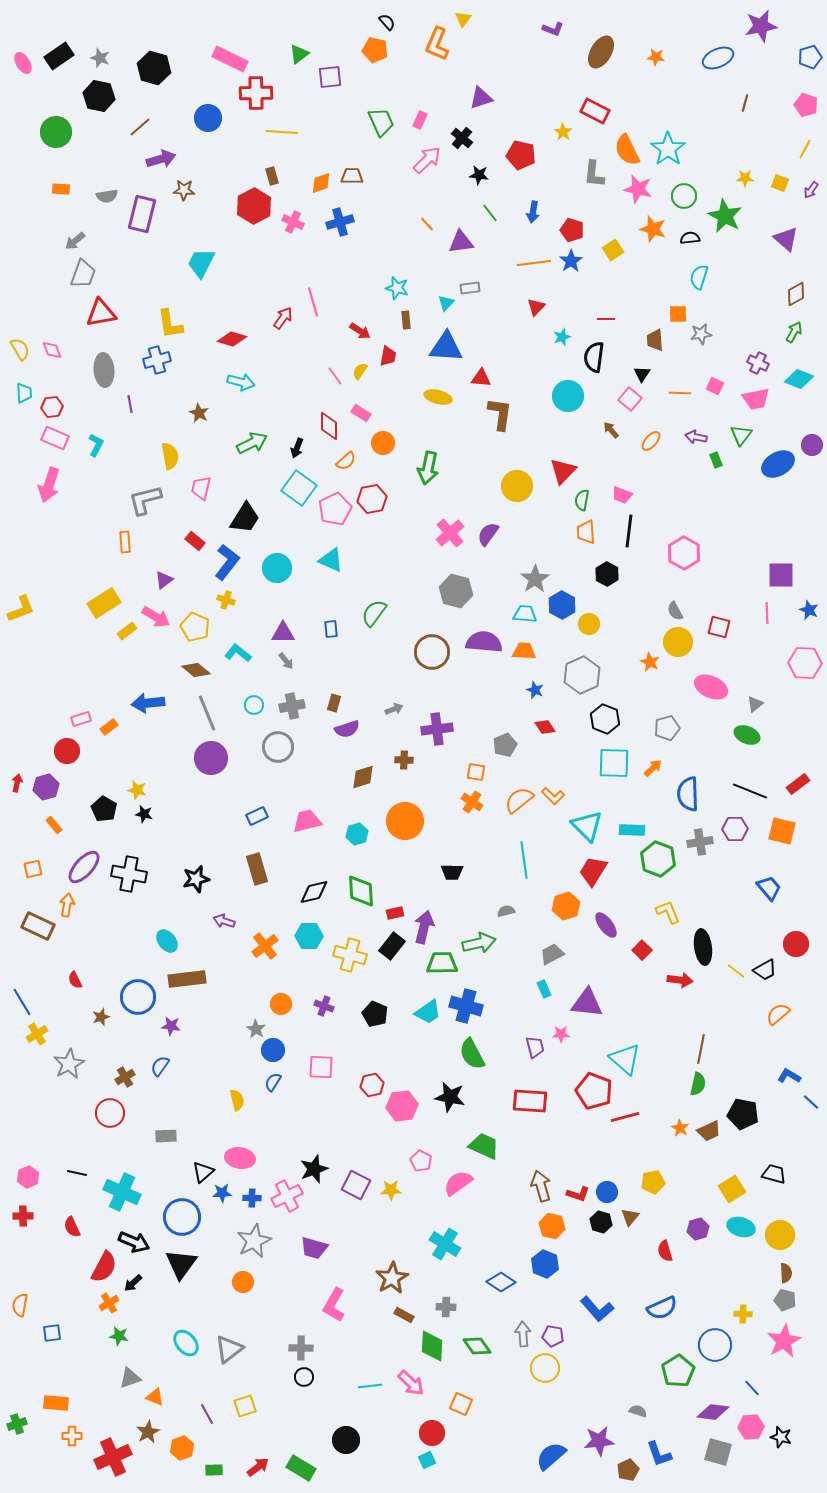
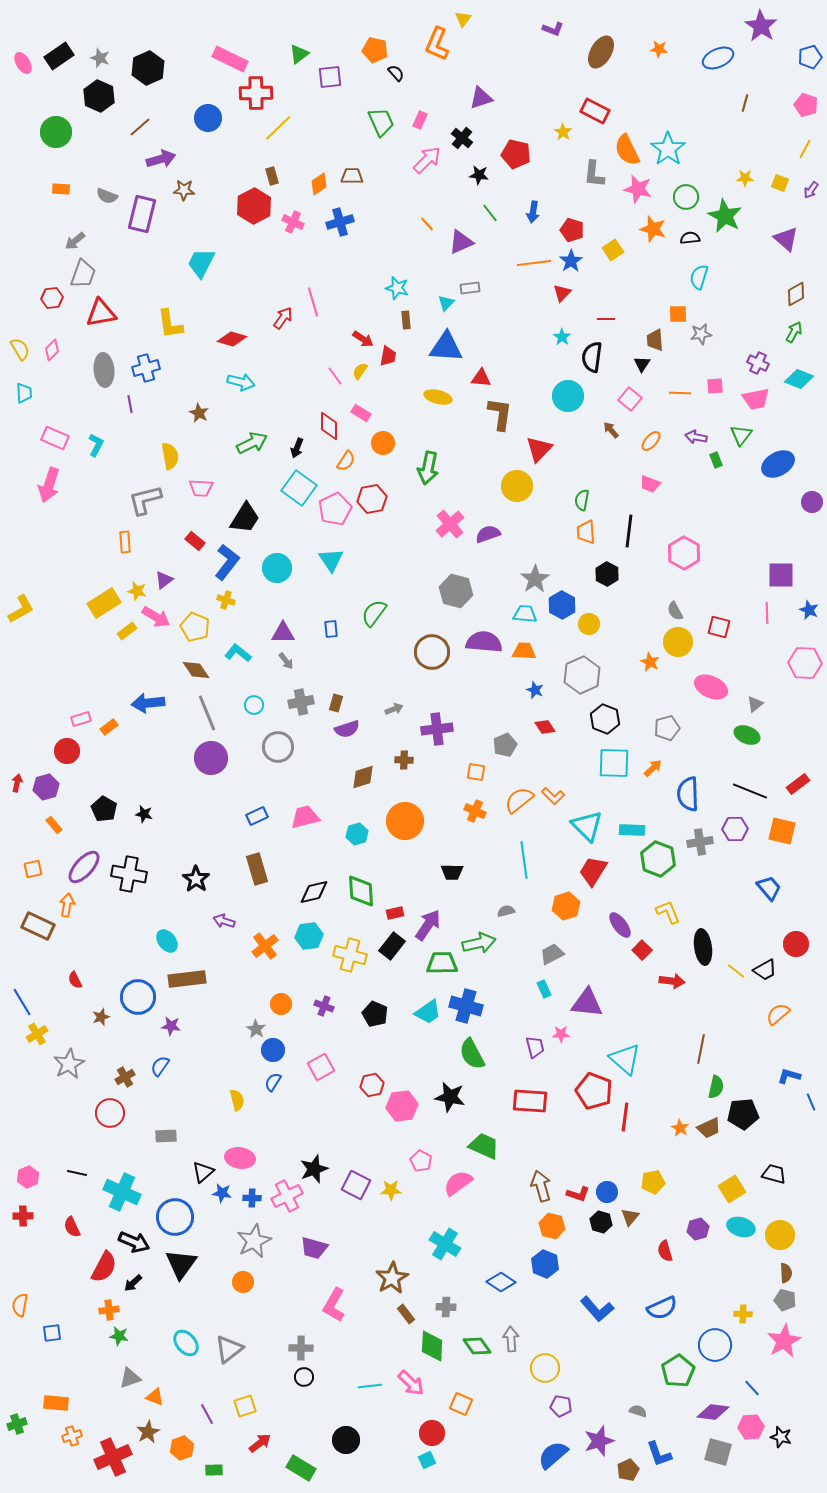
black semicircle at (387, 22): moved 9 px right, 51 px down
purple star at (761, 26): rotated 28 degrees counterclockwise
orange star at (656, 57): moved 3 px right, 8 px up
black hexagon at (154, 68): moved 6 px left; rotated 20 degrees clockwise
black hexagon at (99, 96): rotated 12 degrees clockwise
yellow line at (282, 132): moved 4 px left, 4 px up; rotated 48 degrees counterclockwise
red pentagon at (521, 155): moved 5 px left, 1 px up
orange diamond at (321, 183): moved 2 px left, 1 px down; rotated 15 degrees counterclockwise
gray semicircle at (107, 196): rotated 30 degrees clockwise
green circle at (684, 196): moved 2 px right, 1 px down
purple triangle at (461, 242): rotated 16 degrees counterclockwise
red triangle at (536, 307): moved 26 px right, 14 px up
red arrow at (360, 331): moved 3 px right, 8 px down
cyan star at (562, 337): rotated 18 degrees counterclockwise
pink diamond at (52, 350): rotated 65 degrees clockwise
black semicircle at (594, 357): moved 2 px left
blue cross at (157, 360): moved 11 px left, 8 px down
black triangle at (642, 374): moved 10 px up
pink square at (715, 386): rotated 30 degrees counterclockwise
red hexagon at (52, 407): moved 109 px up
purple circle at (812, 445): moved 57 px down
orange semicircle at (346, 461): rotated 15 degrees counterclockwise
red triangle at (563, 471): moved 24 px left, 22 px up
pink trapezoid at (201, 488): rotated 100 degrees counterclockwise
pink trapezoid at (622, 495): moved 28 px right, 11 px up
pink cross at (450, 533): moved 9 px up
purple semicircle at (488, 534): rotated 35 degrees clockwise
cyan triangle at (331, 560): rotated 32 degrees clockwise
yellow L-shape at (21, 609): rotated 8 degrees counterclockwise
brown diamond at (196, 670): rotated 16 degrees clockwise
brown rectangle at (334, 703): moved 2 px right
gray cross at (292, 706): moved 9 px right, 4 px up
yellow star at (137, 790): moved 199 px up
orange cross at (472, 802): moved 3 px right, 9 px down; rotated 10 degrees counterclockwise
pink trapezoid at (307, 821): moved 2 px left, 4 px up
black star at (196, 879): rotated 24 degrees counterclockwise
purple ellipse at (606, 925): moved 14 px right
purple arrow at (424, 927): moved 4 px right, 2 px up; rotated 20 degrees clockwise
cyan hexagon at (309, 936): rotated 8 degrees counterclockwise
red arrow at (680, 980): moved 8 px left, 1 px down
pink square at (321, 1067): rotated 32 degrees counterclockwise
blue L-shape at (789, 1076): rotated 15 degrees counterclockwise
green semicircle at (698, 1084): moved 18 px right, 3 px down
blue line at (811, 1102): rotated 24 degrees clockwise
black pentagon at (743, 1114): rotated 16 degrees counterclockwise
red line at (625, 1117): rotated 68 degrees counterclockwise
brown trapezoid at (709, 1131): moved 3 px up
blue star at (222, 1193): rotated 12 degrees clockwise
blue circle at (182, 1217): moved 7 px left
orange cross at (109, 1303): moved 7 px down; rotated 24 degrees clockwise
brown rectangle at (404, 1315): moved 2 px right, 1 px up; rotated 24 degrees clockwise
gray arrow at (523, 1334): moved 12 px left, 5 px down
purple pentagon at (553, 1336): moved 8 px right, 70 px down
orange cross at (72, 1436): rotated 18 degrees counterclockwise
purple star at (599, 1441): rotated 12 degrees counterclockwise
blue semicircle at (551, 1456): moved 2 px right, 1 px up
red arrow at (258, 1467): moved 2 px right, 24 px up
